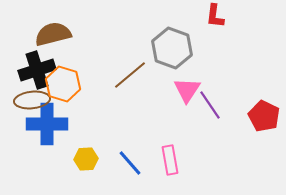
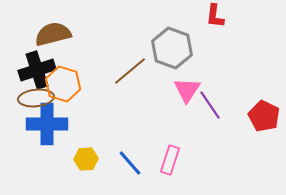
brown line: moved 4 px up
brown ellipse: moved 4 px right, 2 px up
pink rectangle: rotated 28 degrees clockwise
